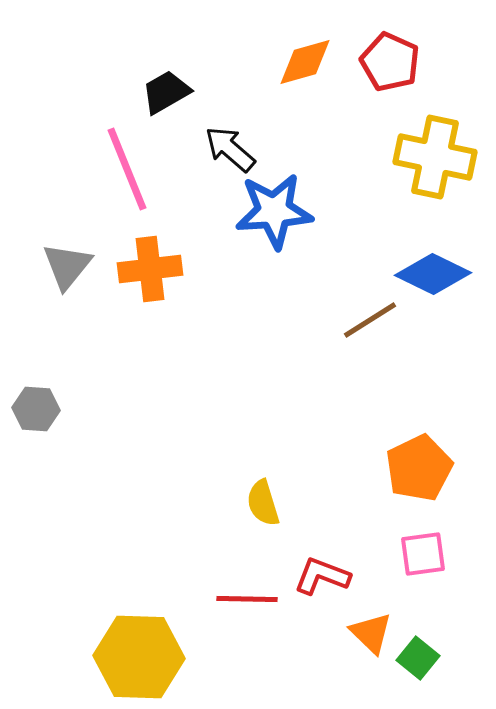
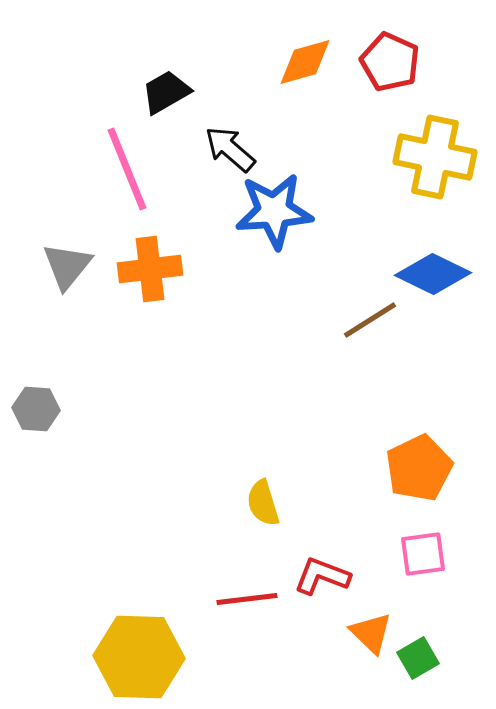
red line: rotated 8 degrees counterclockwise
green square: rotated 21 degrees clockwise
